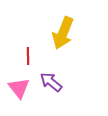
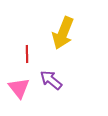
red line: moved 1 px left, 2 px up
purple arrow: moved 2 px up
